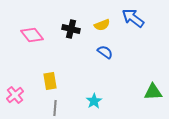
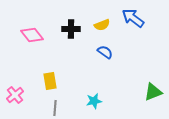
black cross: rotated 12 degrees counterclockwise
green triangle: rotated 18 degrees counterclockwise
cyan star: rotated 21 degrees clockwise
